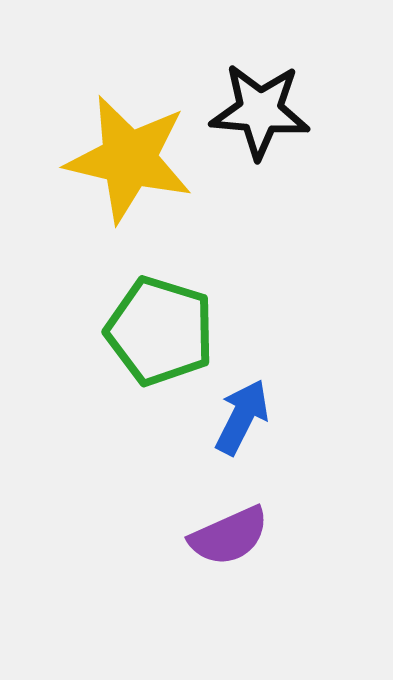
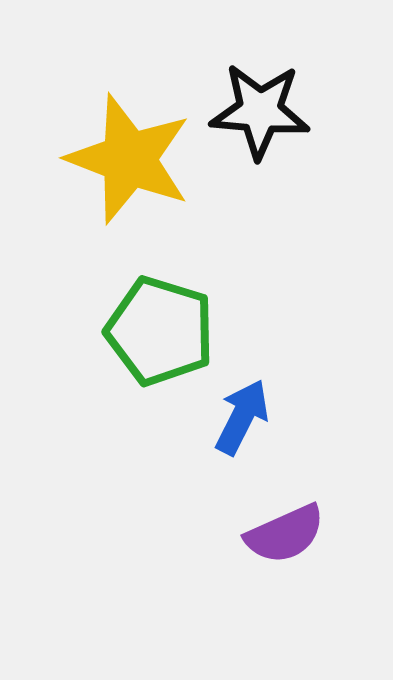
yellow star: rotated 8 degrees clockwise
purple semicircle: moved 56 px right, 2 px up
